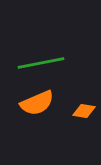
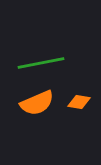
orange diamond: moved 5 px left, 9 px up
